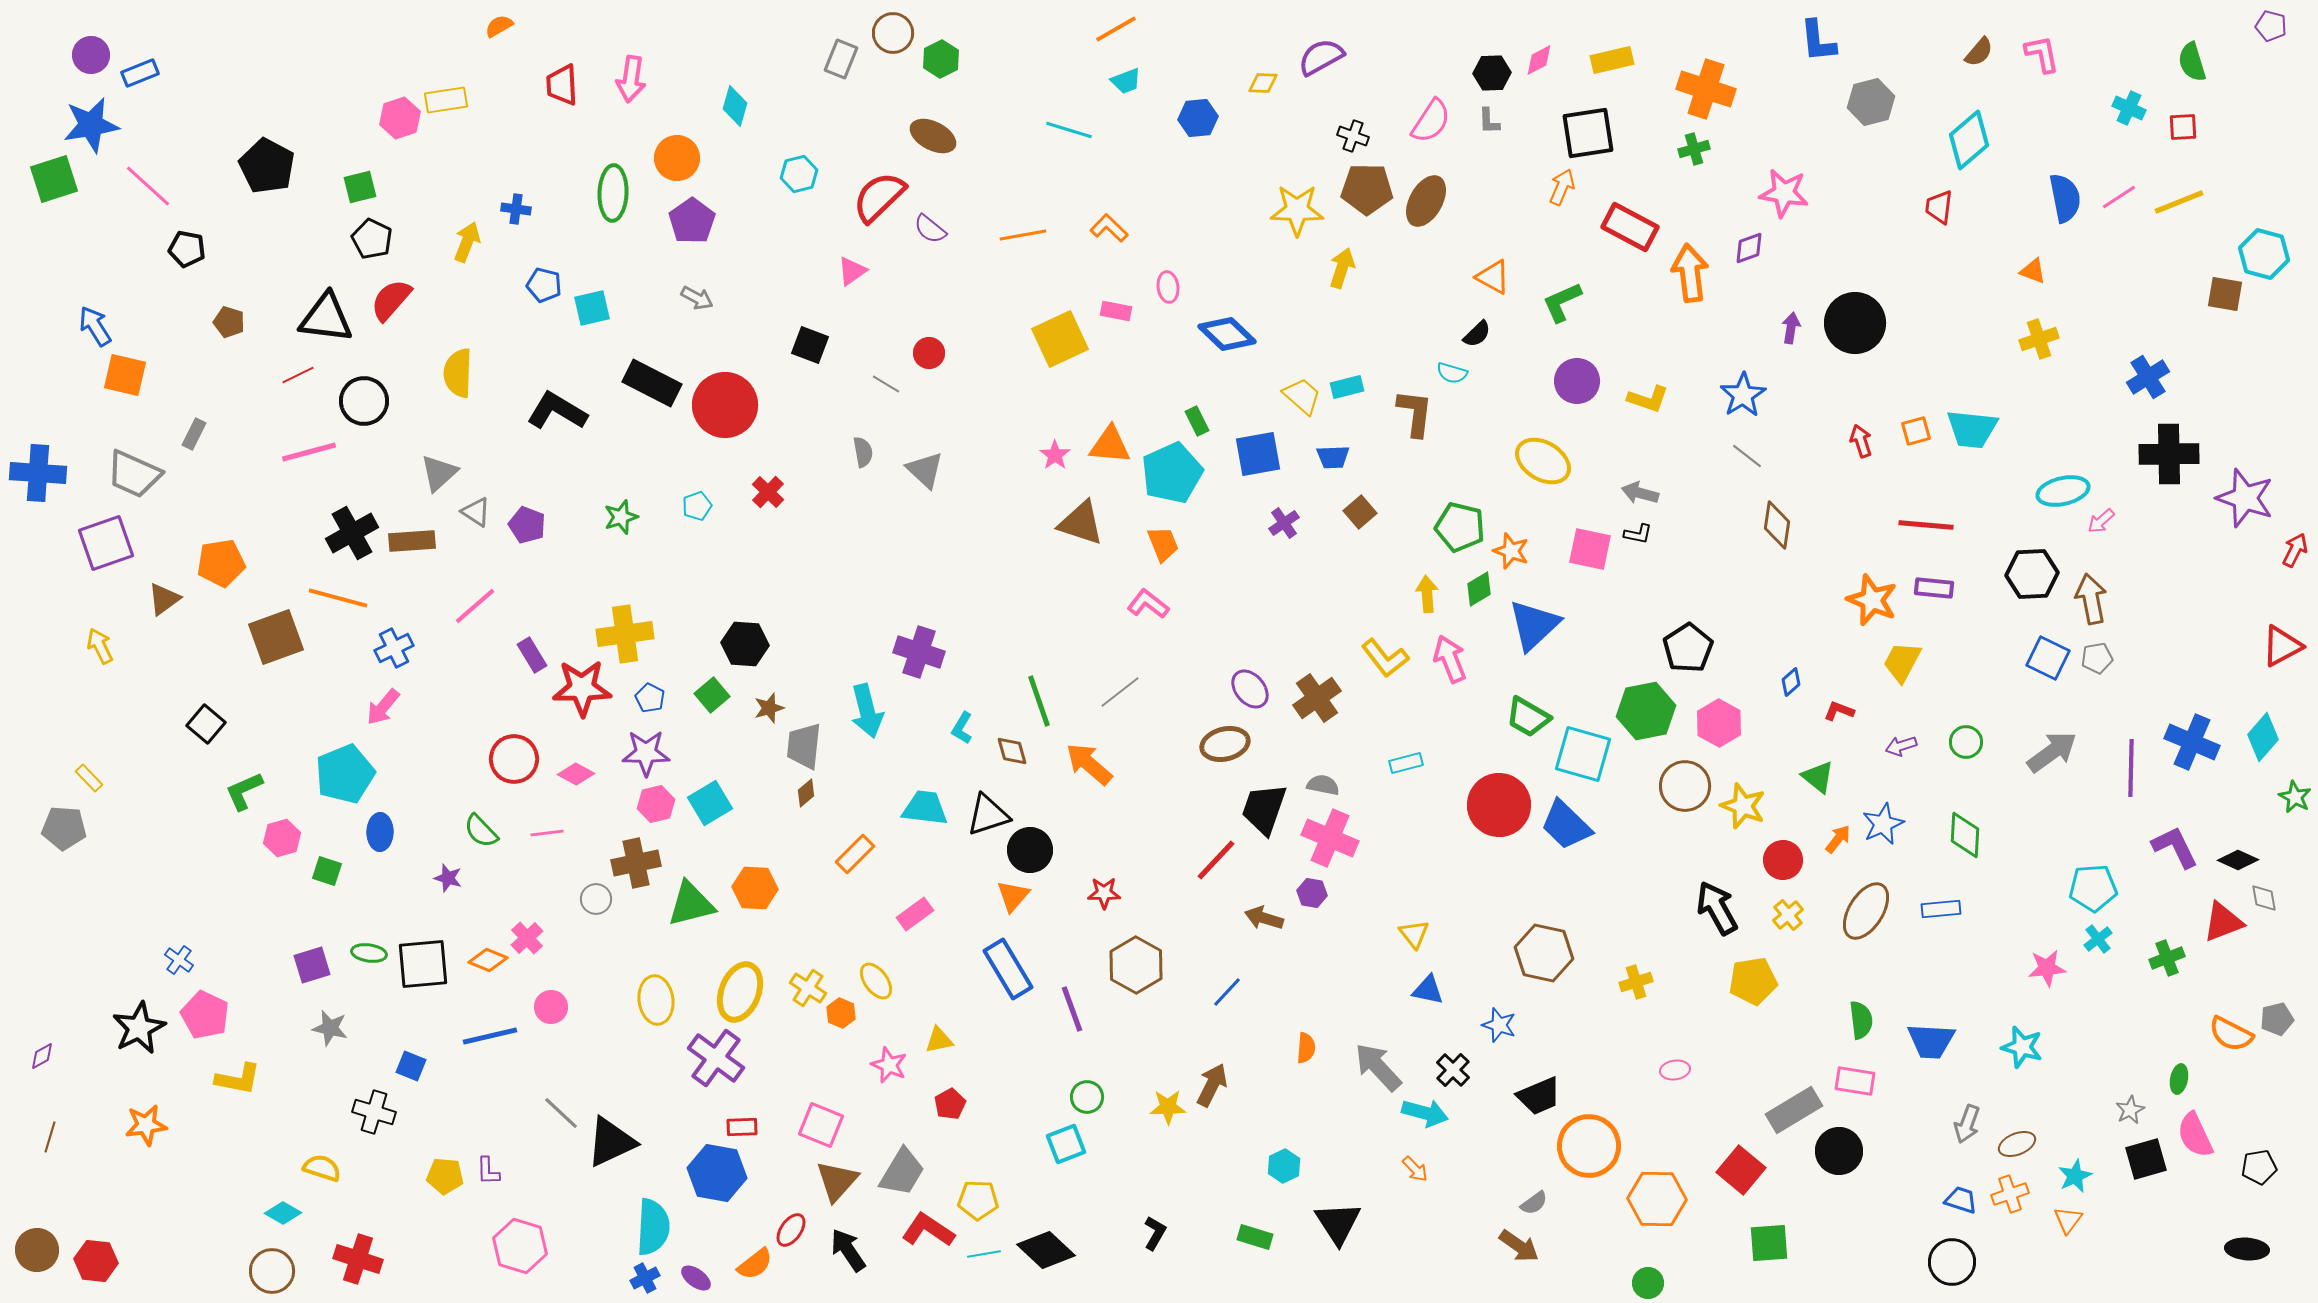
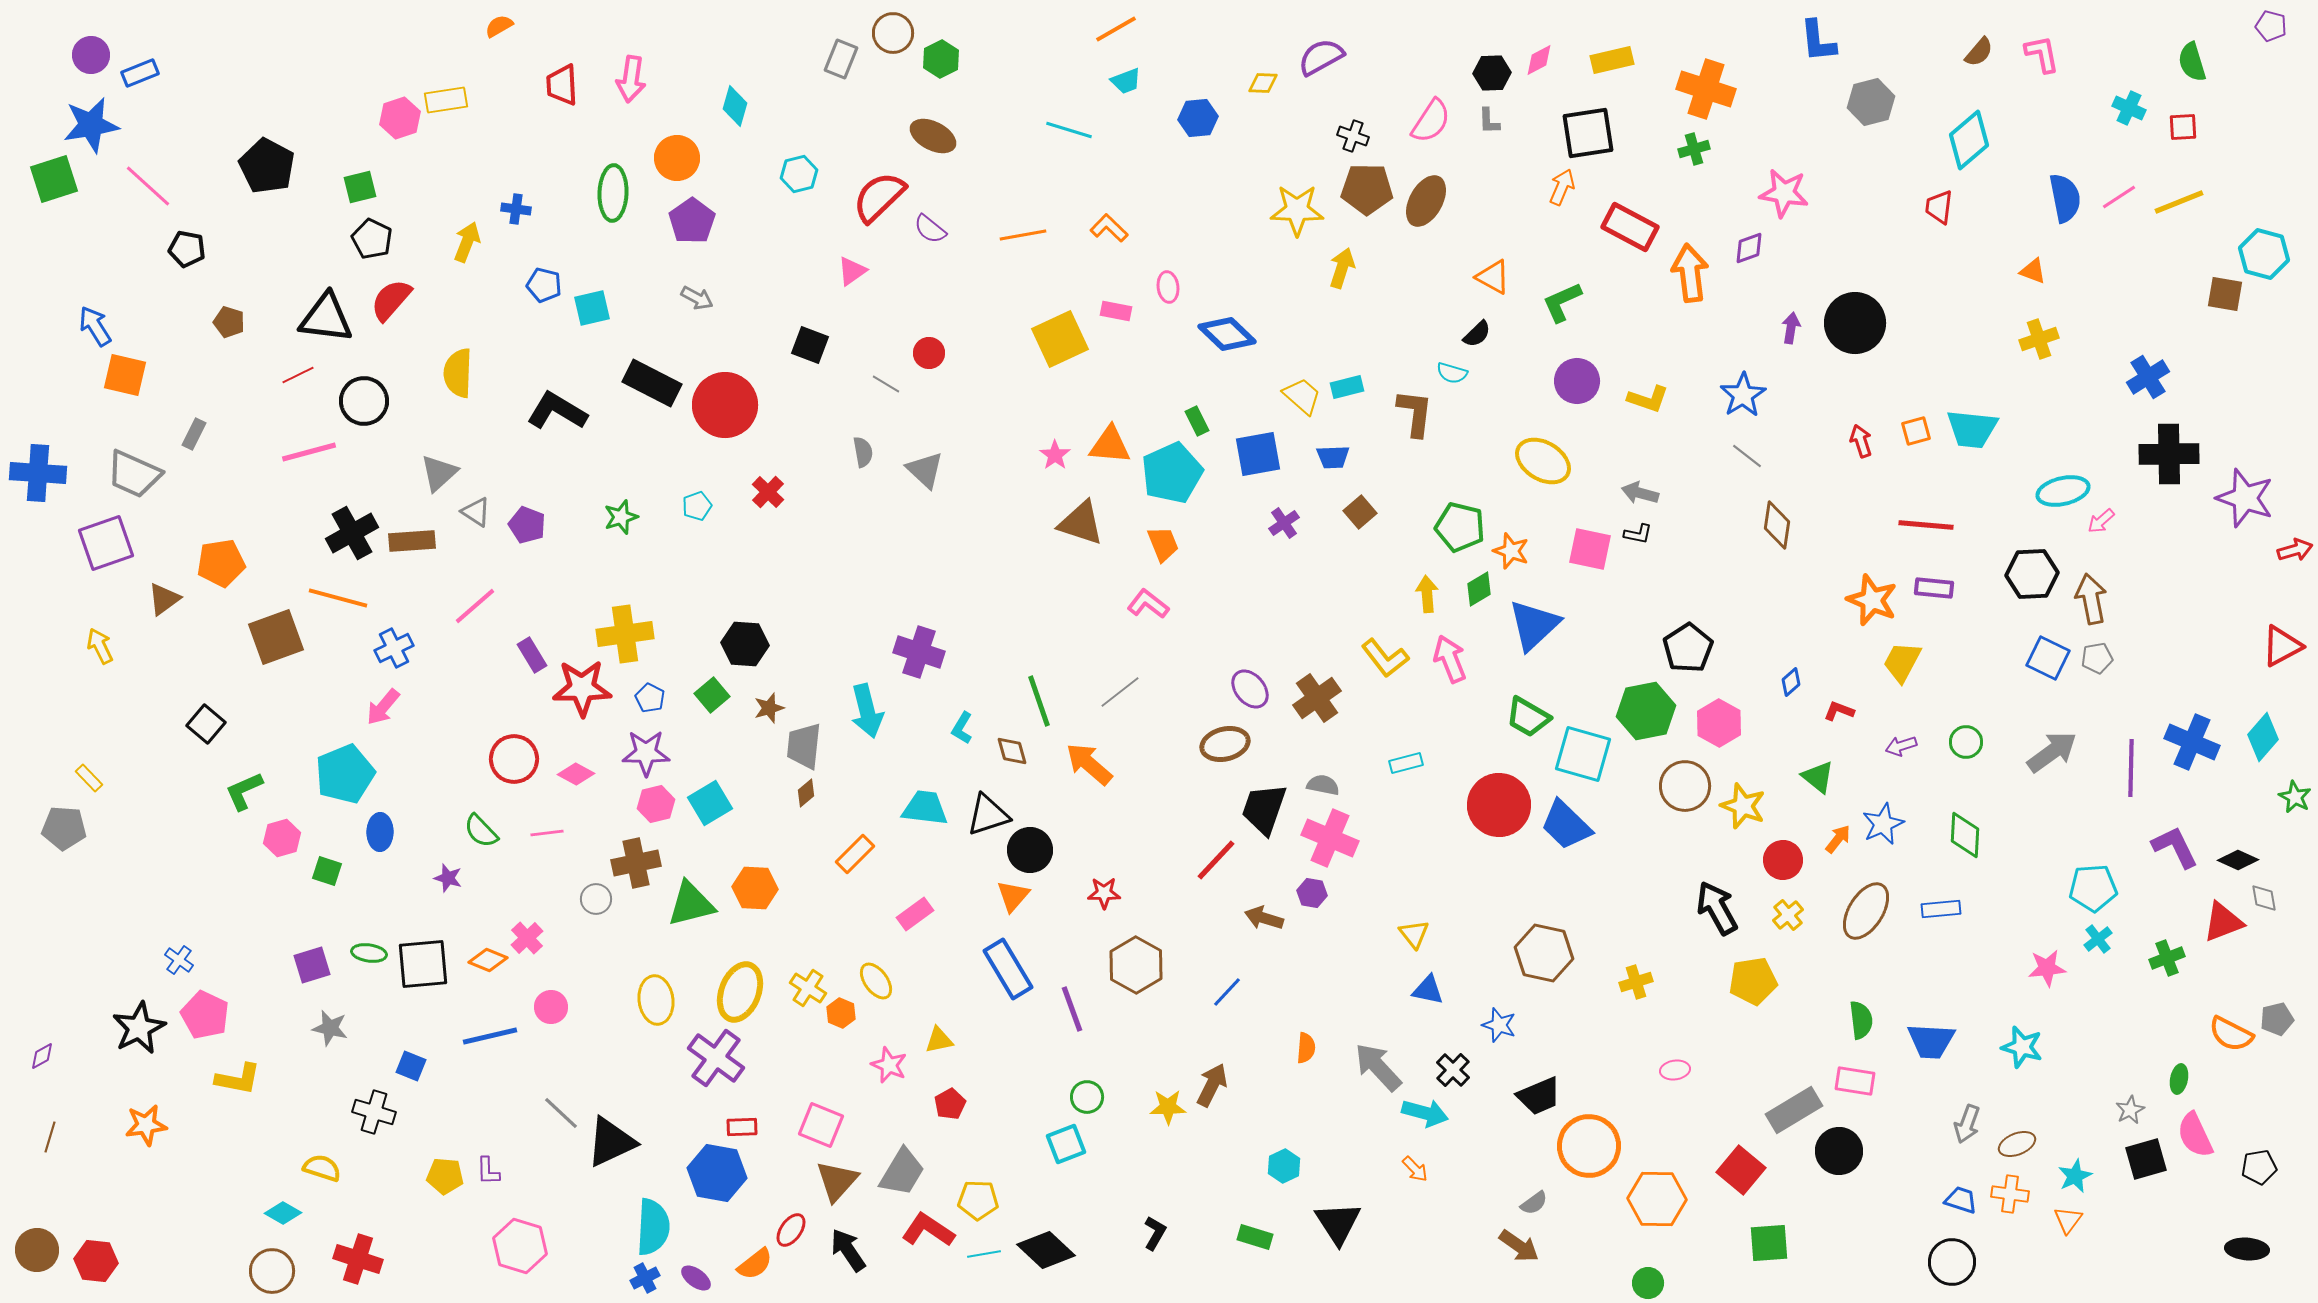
red arrow at (2295, 550): rotated 48 degrees clockwise
orange cross at (2010, 1194): rotated 27 degrees clockwise
